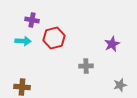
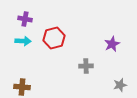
purple cross: moved 7 px left, 1 px up
